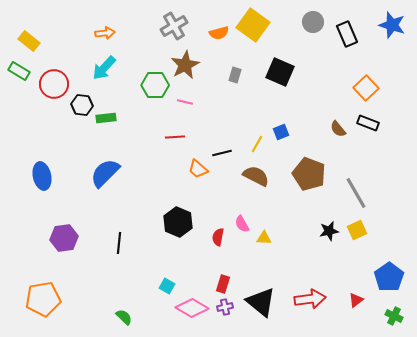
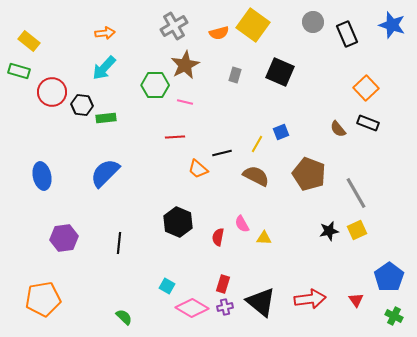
green rectangle at (19, 71): rotated 15 degrees counterclockwise
red circle at (54, 84): moved 2 px left, 8 px down
red triangle at (356, 300): rotated 28 degrees counterclockwise
